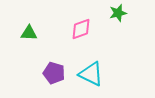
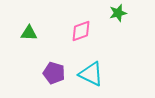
pink diamond: moved 2 px down
